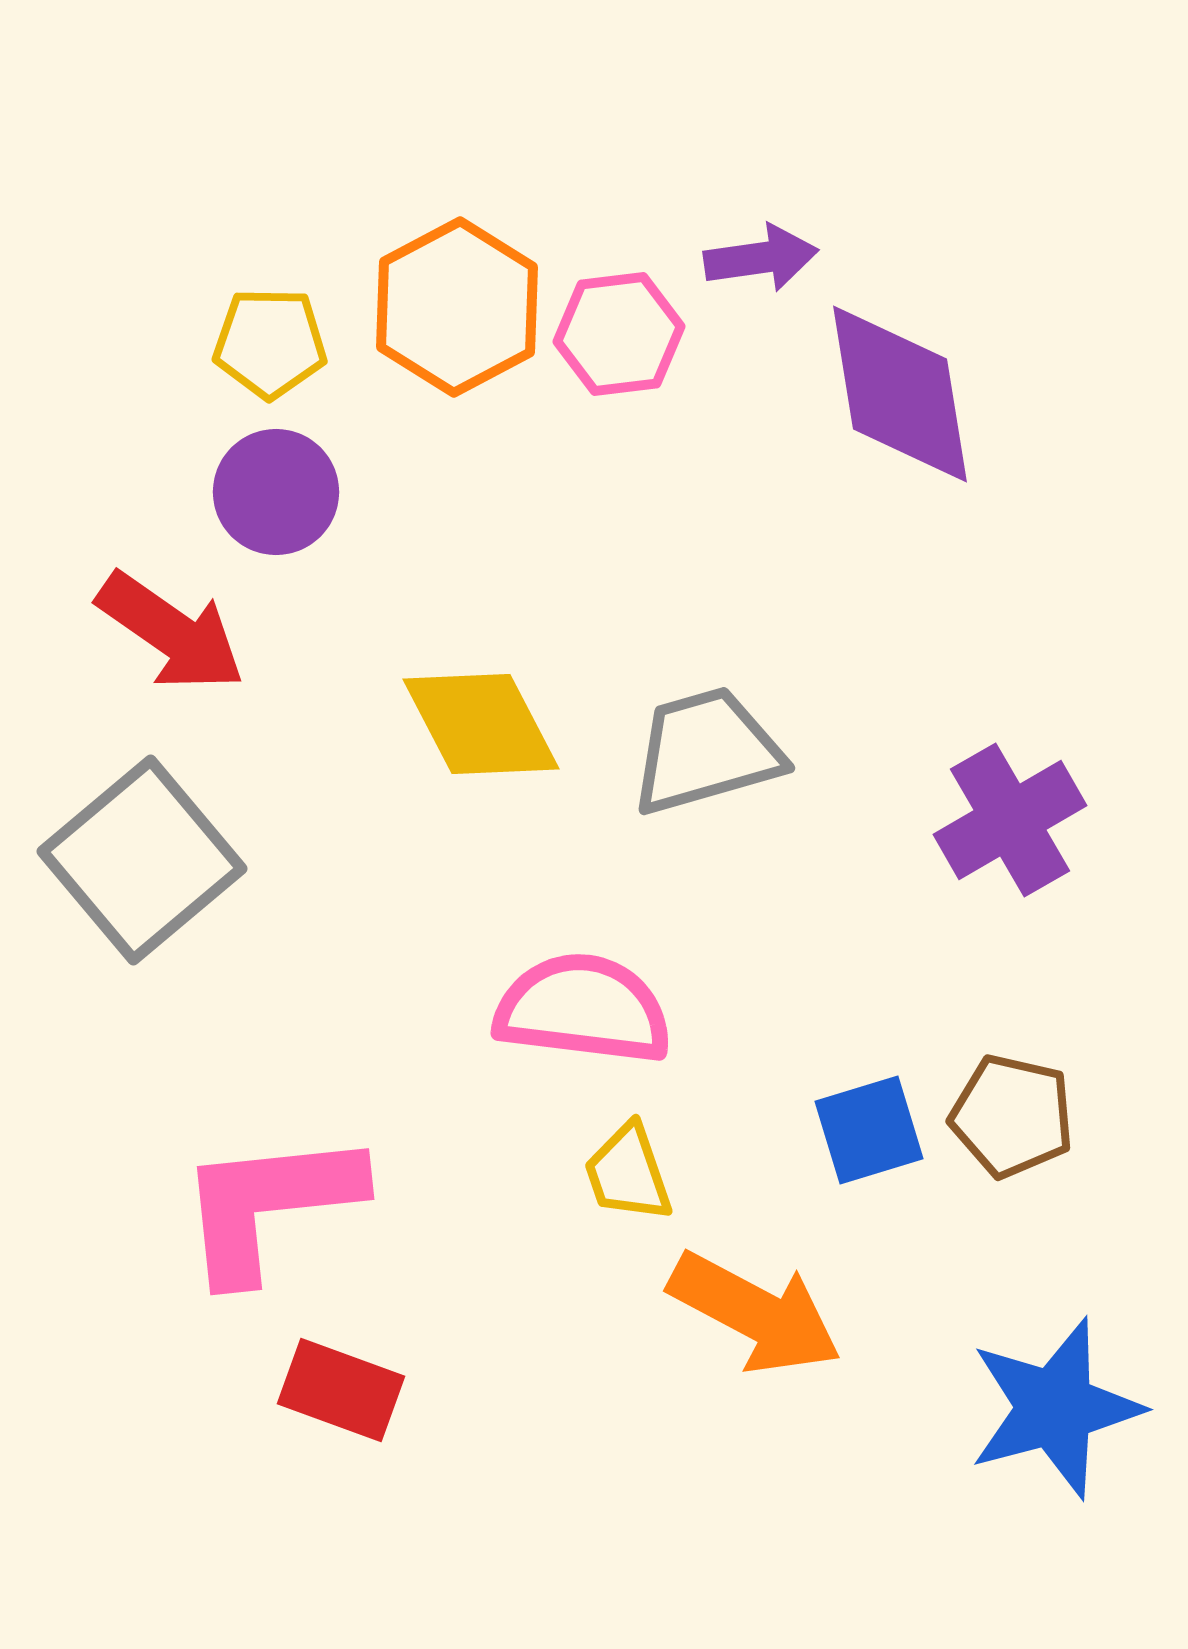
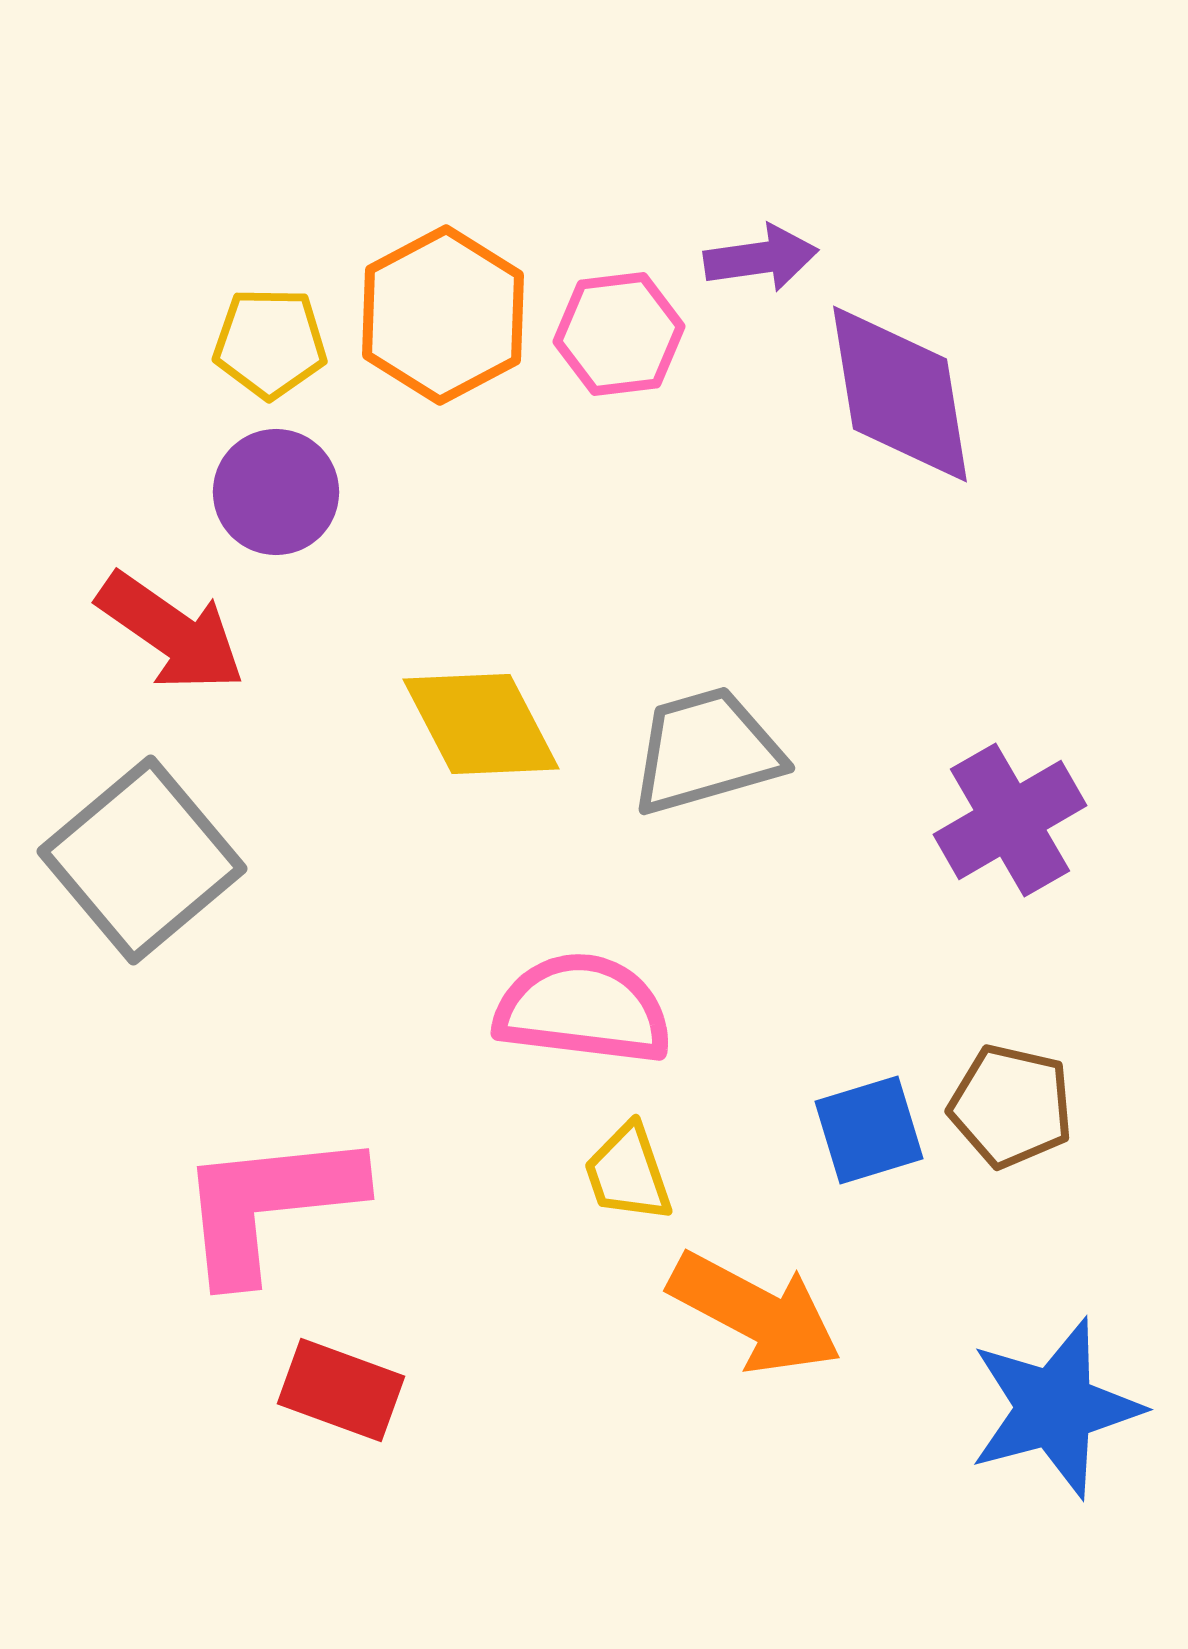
orange hexagon: moved 14 px left, 8 px down
brown pentagon: moved 1 px left, 10 px up
